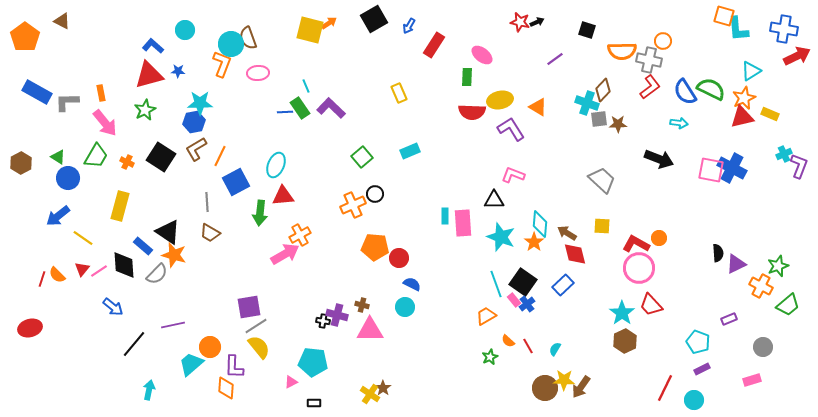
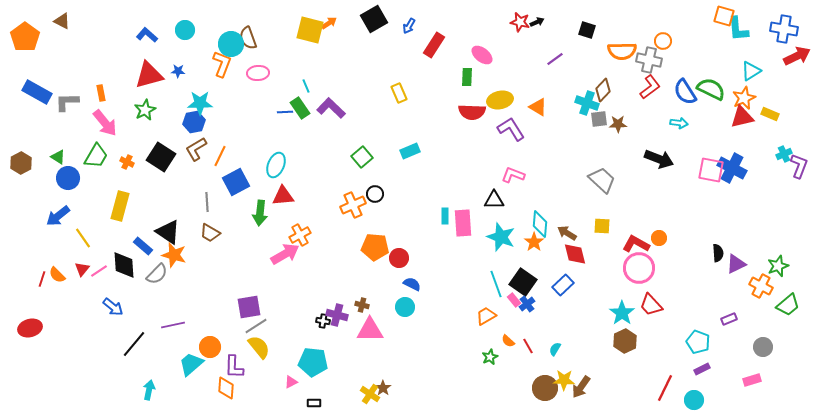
blue L-shape at (153, 46): moved 6 px left, 11 px up
yellow line at (83, 238): rotated 20 degrees clockwise
